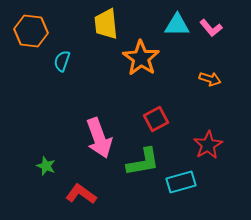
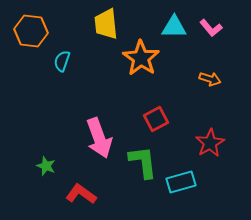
cyan triangle: moved 3 px left, 2 px down
red star: moved 2 px right, 2 px up
green L-shape: rotated 87 degrees counterclockwise
